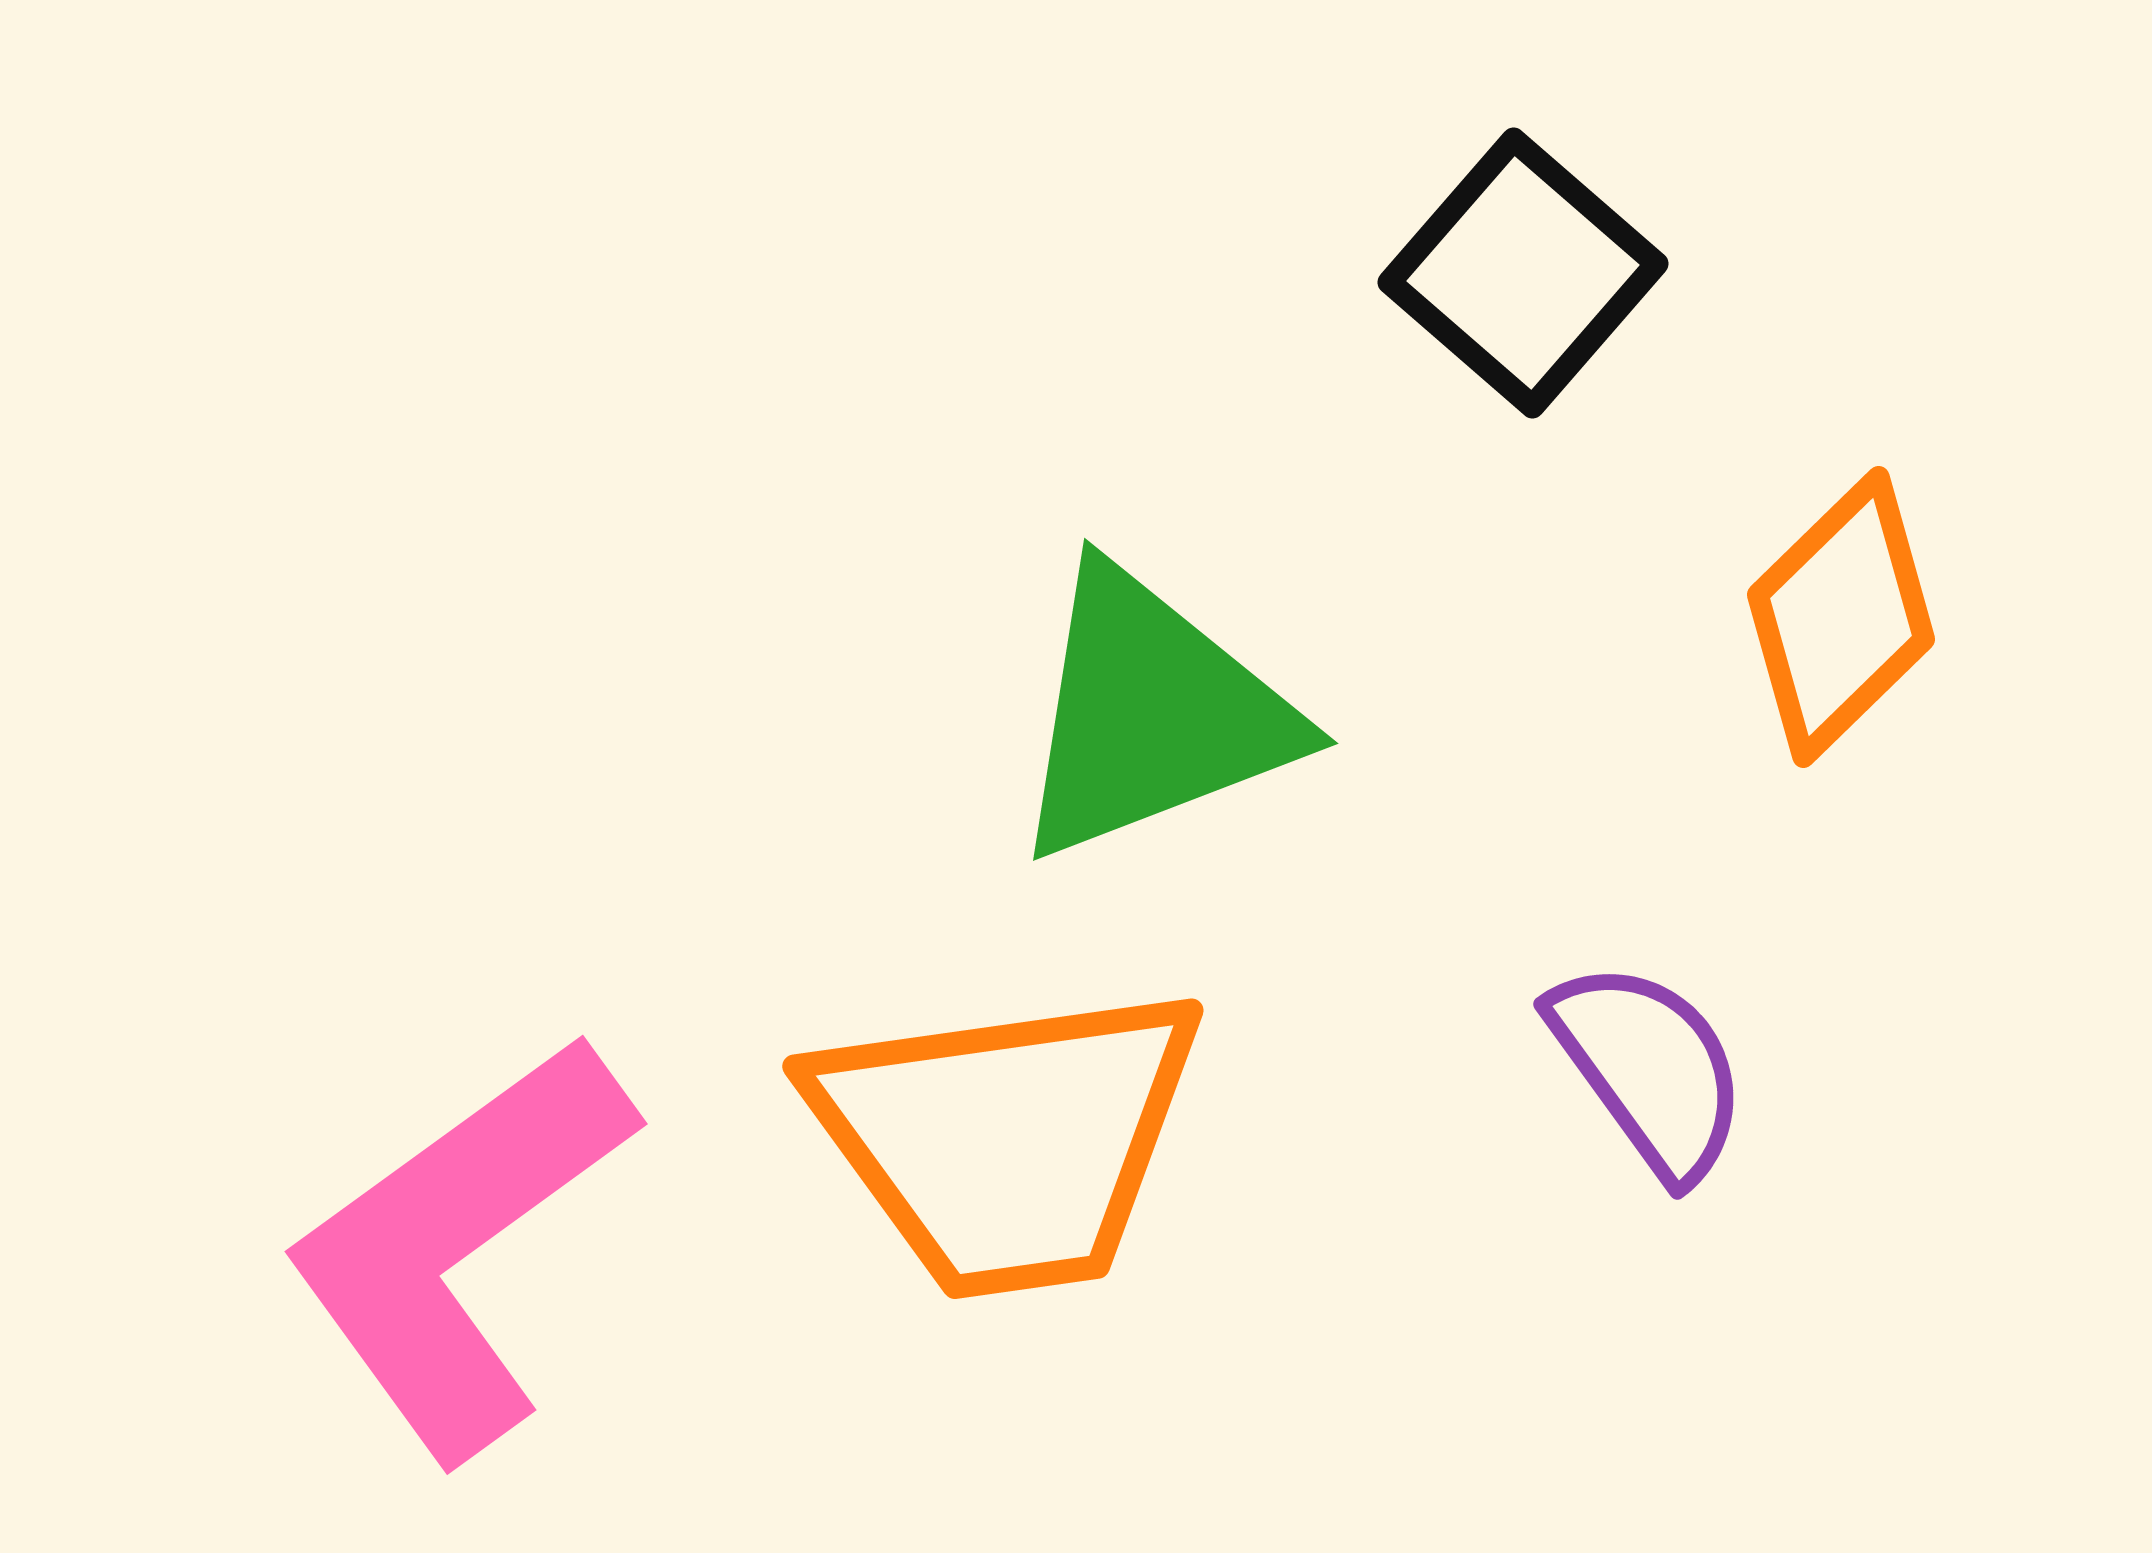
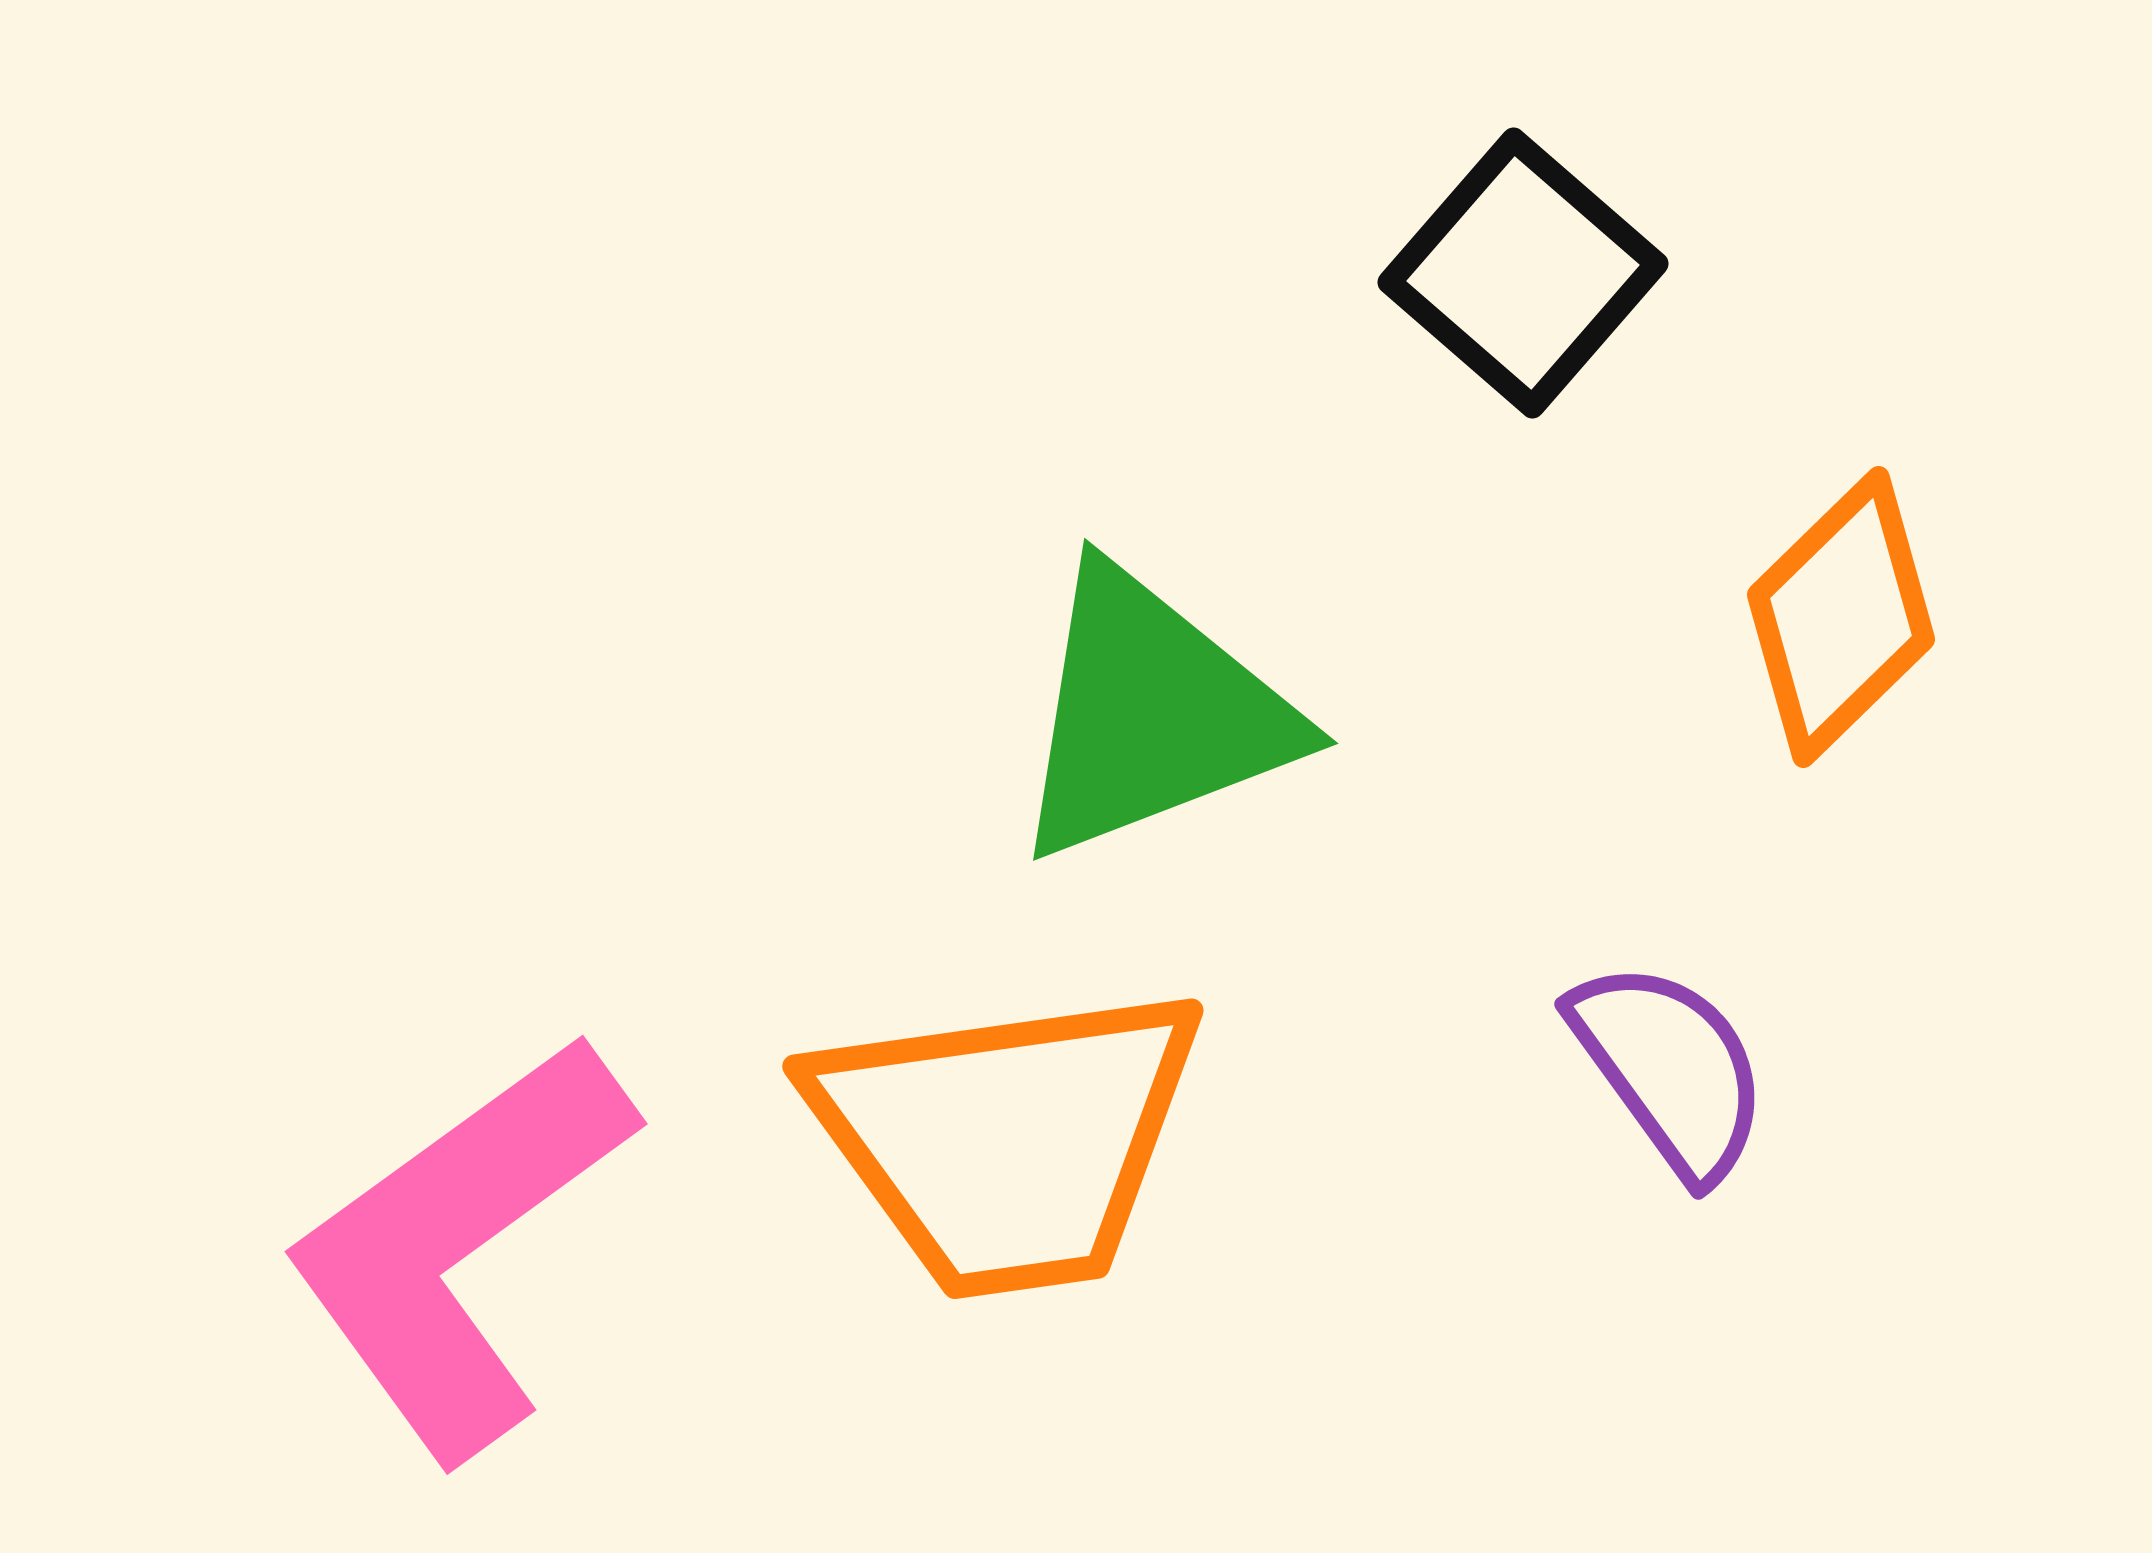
purple semicircle: moved 21 px right
